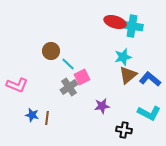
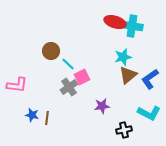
blue L-shape: rotated 75 degrees counterclockwise
pink L-shape: rotated 15 degrees counterclockwise
black cross: rotated 21 degrees counterclockwise
